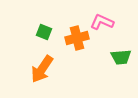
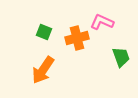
green trapezoid: rotated 105 degrees counterclockwise
orange arrow: moved 1 px right, 1 px down
